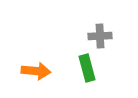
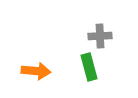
green rectangle: moved 2 px right, 1 px up
